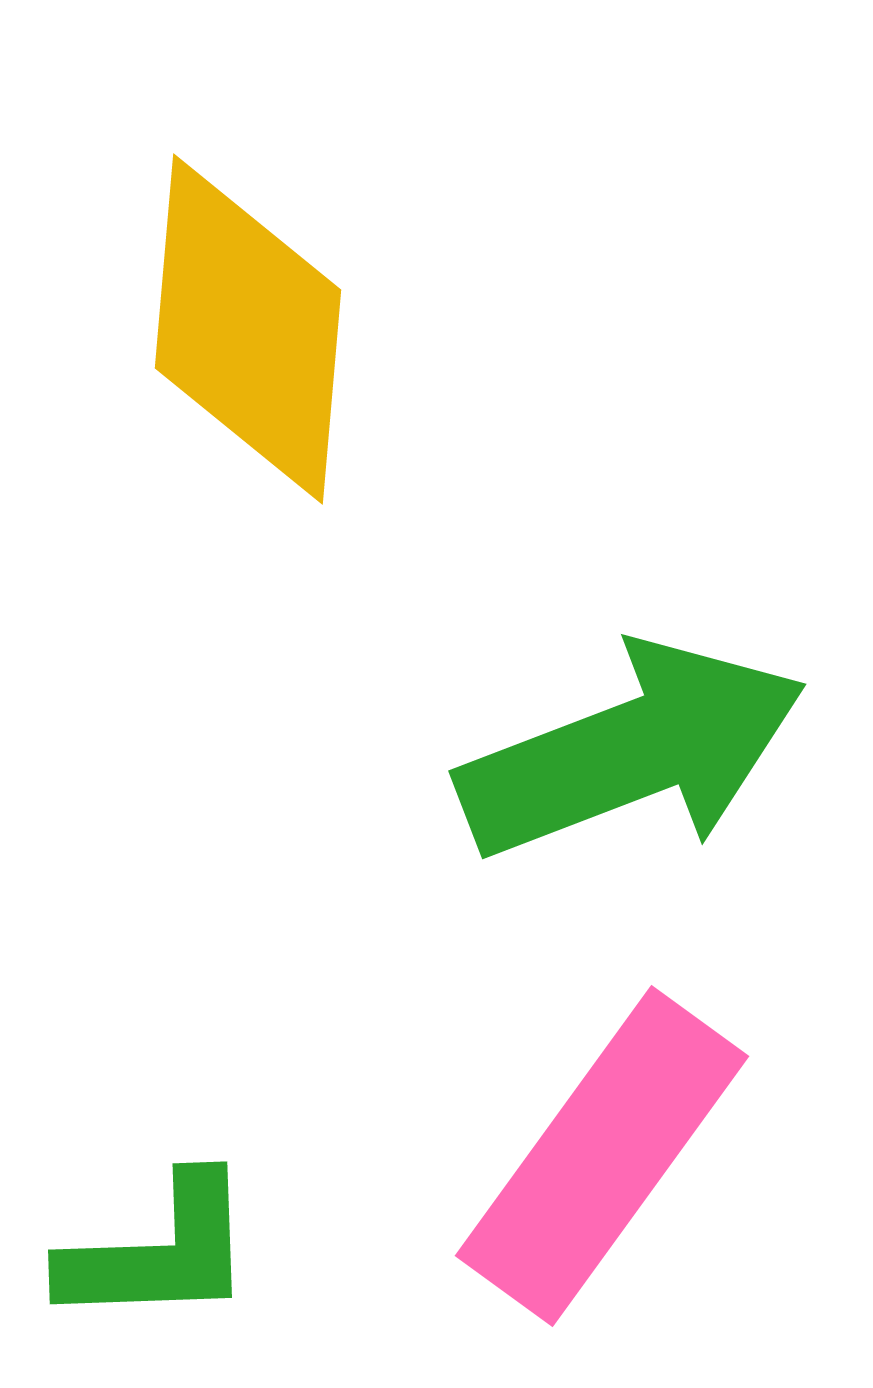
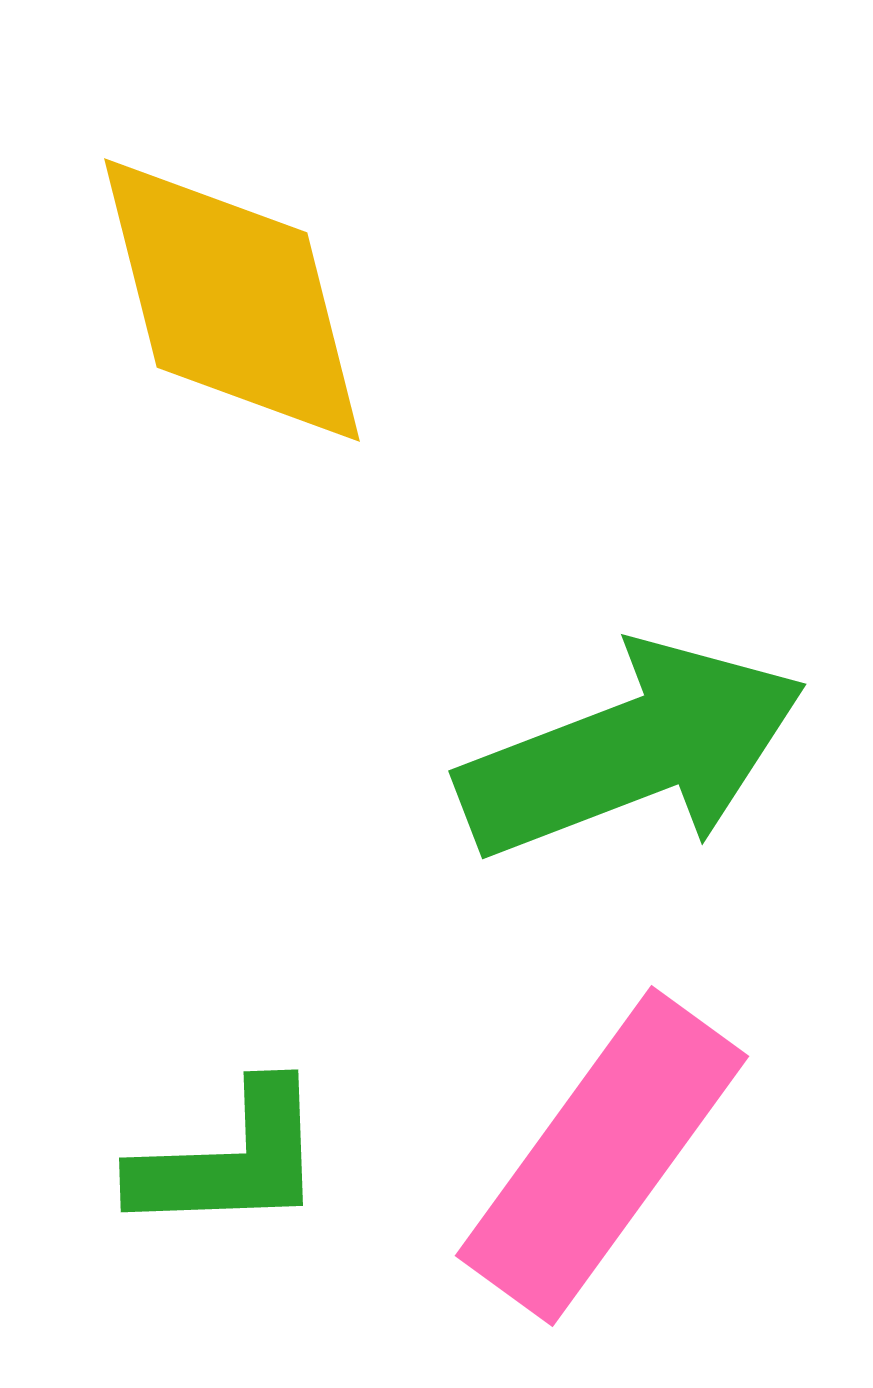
yellow diamond: moved 16 px left, 29 px up; rotated 19 degrees counterclockwise
green L-shape: moved 71 px right, 92 px up
